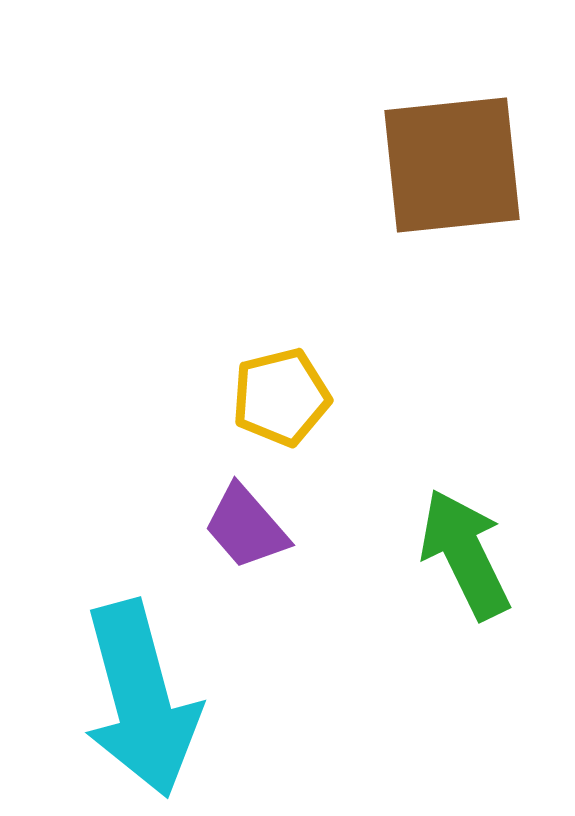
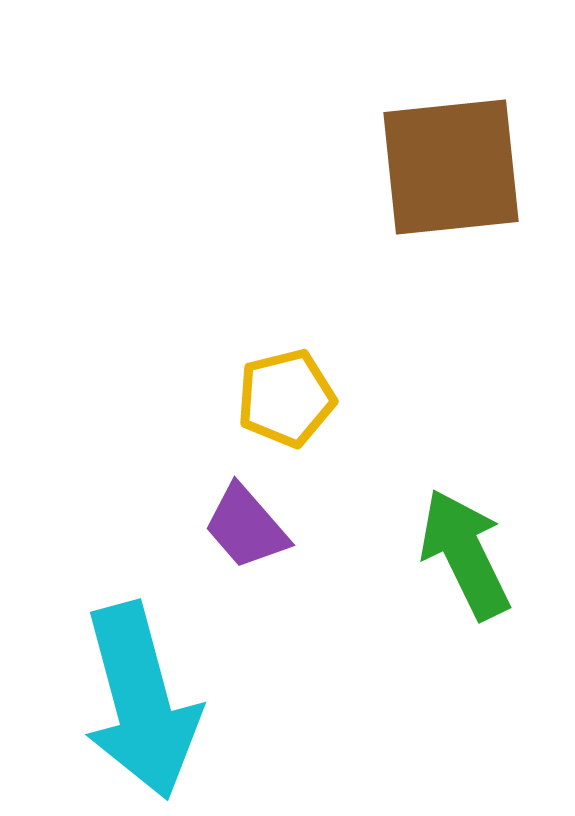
brown square: moved 1 px left, 2 px down
yellow pentagon: moved 5 px right, 1 px down
cyan arrow: moved 2 px down
